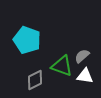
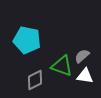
cyan pentagon: rotated 8 degrees counterclockwise
